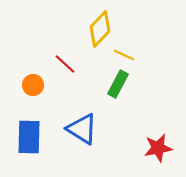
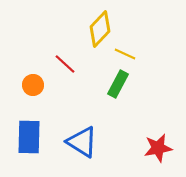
yellow line: moved 1 px right, 1 px up
blue triangle: moved 13 px down
